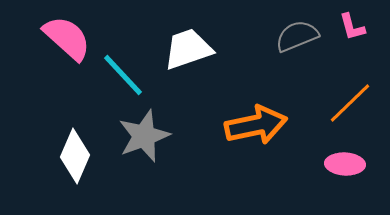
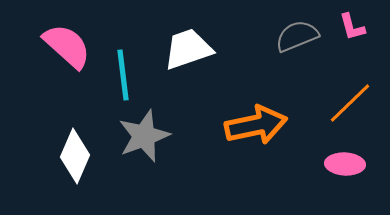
pink semicircle: moved 8 px down
cyan line: rotated 36 degrees clockwise
